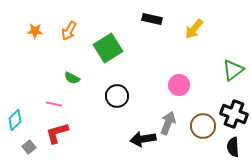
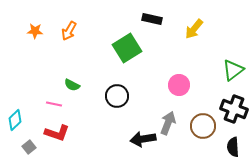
green square: moved 19 px right
green semicircle: moved 7 px down
black cross: moved 5 px up
red L-shape: rotated 145 degrees counterclockwise
